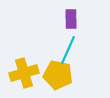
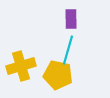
cyan line: rotated 8 degrees counterclockwise
yellow cross: moved 3 px left, 7 px up
